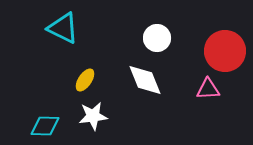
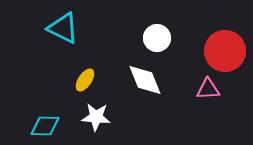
white star: moved 3 px right, 1 px down; rotated 12 degrees clockwise
